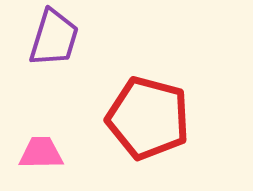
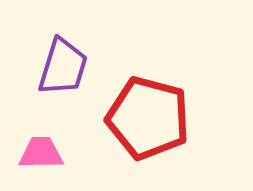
purple trapezoid: moved 9 px right, 29 px down
